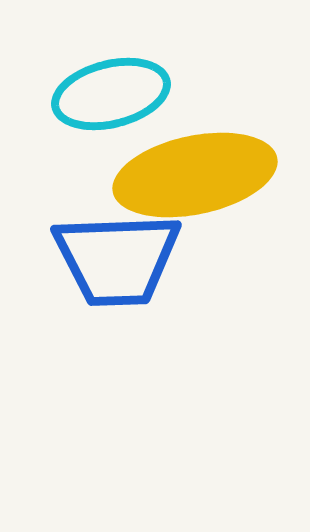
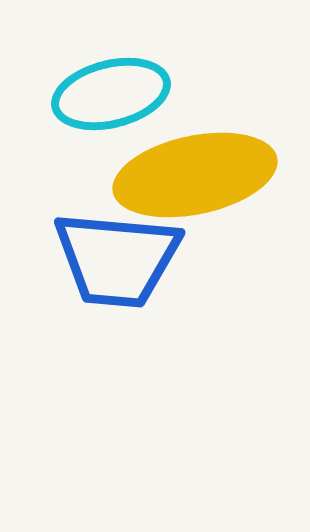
blue trapezoid: rotated 7 degrees clockwise
